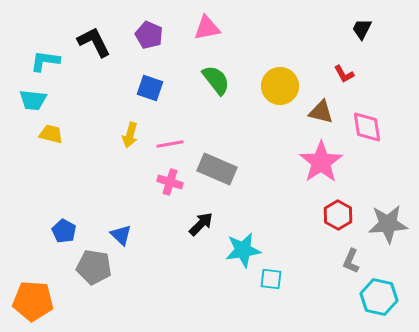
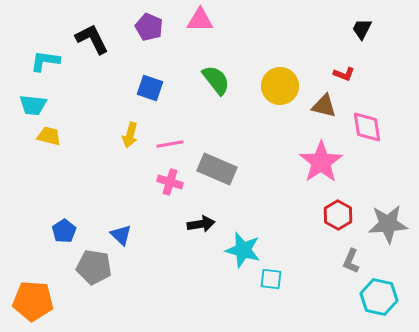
pink triangle: moved 7 px left, 8 px up; rotated 12 degrees clockwise
purple pentagon: moved 8 px up
black L-shape: moved 2 px left, 3 px up
red L-shape: rotated 40 degrees counterclockwise
cyan trapezoid: moved 5 px down
brown triangle: moved 3 px right, 6 px up
yellow trapezoid: moved 2 px left, 2 px down
black arrow: rotated 36 degrees clockwise
blue pentagon: rotated 10 degrees clockwise
cyan star: rotated 24 degrees clockwise
